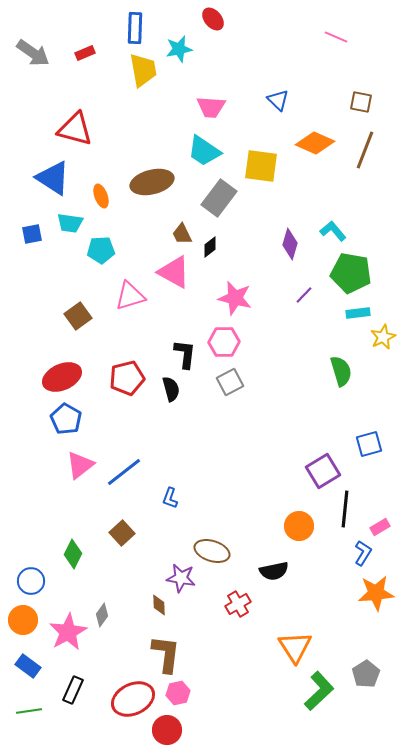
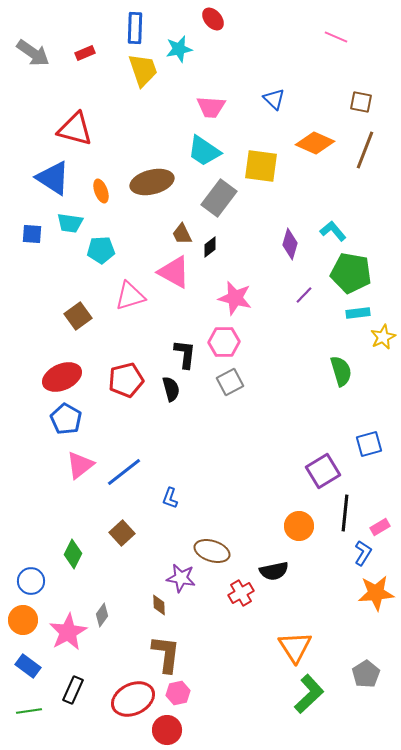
yellow trapezoid at (143, 70): rotated 9 degrees counterclockwise
blue triangle at (278, 100): moved 4 px left, 1 px up
orange ellipse at (101, 196): moved 5 px up
blue square at (32, 234): rotated 15 degrees clockwise
red pentagon at (127, 378): moved 1 px left, 2 px down
black line at (345, 509): moved 4 px down
red cross at (238, 604): moved 3 px right, 11 px up
green L-shape at (319, 691): moved 10 px left, 3 px down
